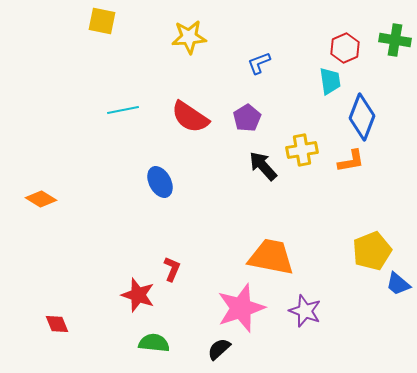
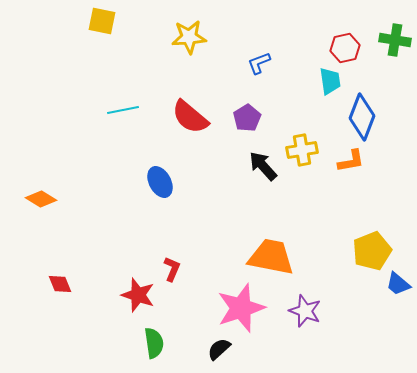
red hexagon: rotated 12 degrees clockwise
red semicircle: rotated 6 degrees clockwise
red diamond: moved 3 px right, 40 px up
green semicircle: rotated 76 degrees clockwise
